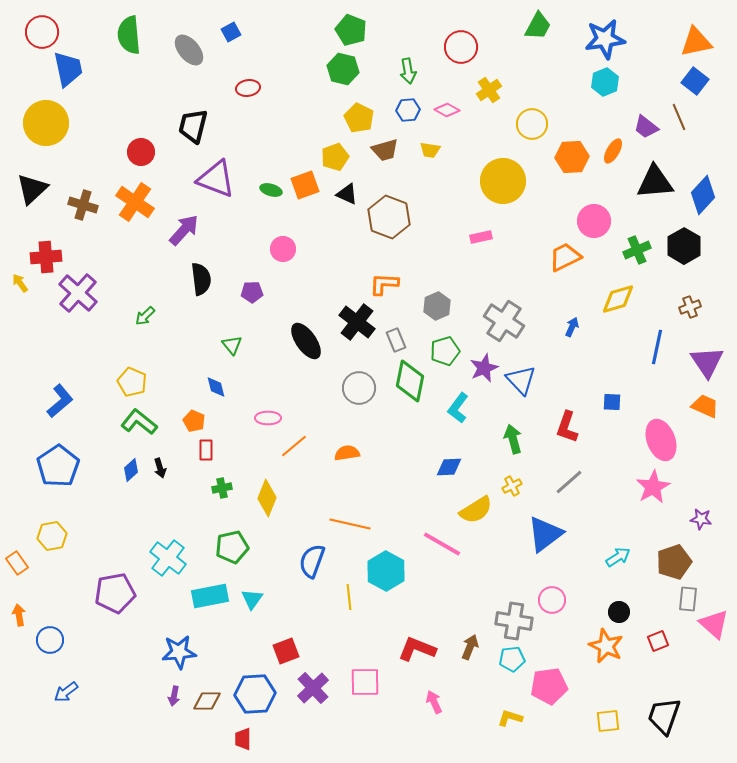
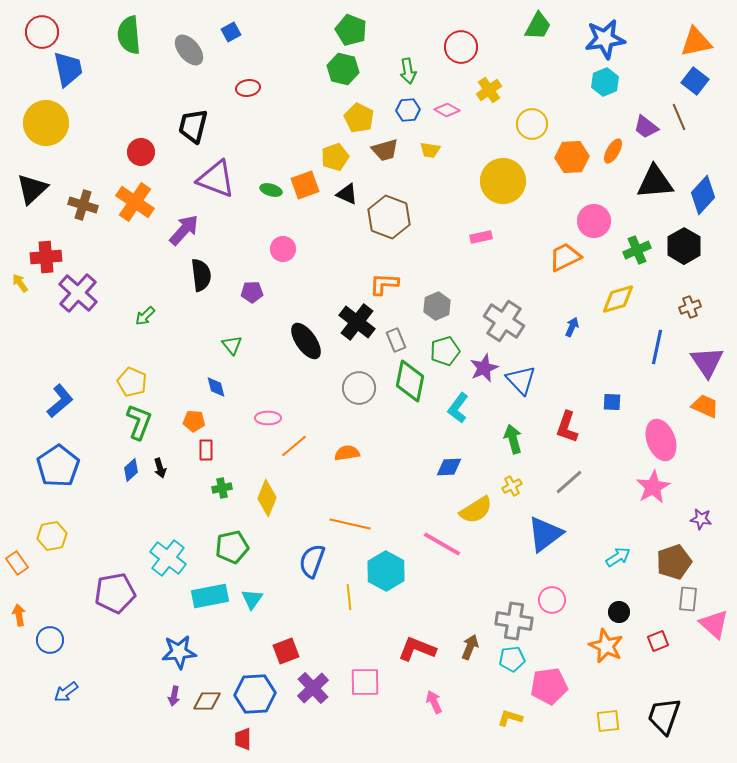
black semicircle at (201, 279): moved 4 px up
orange pentagon at (194, 421): rotated 20 degrees counterclockwise
green L-shape at (139, 422): rotated 72 degrees clockwise
